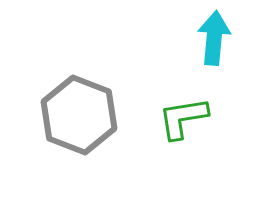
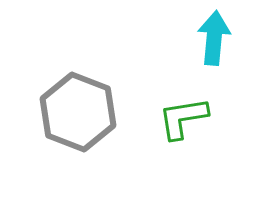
gray hexagon: moved 1 px left, 3 px up
